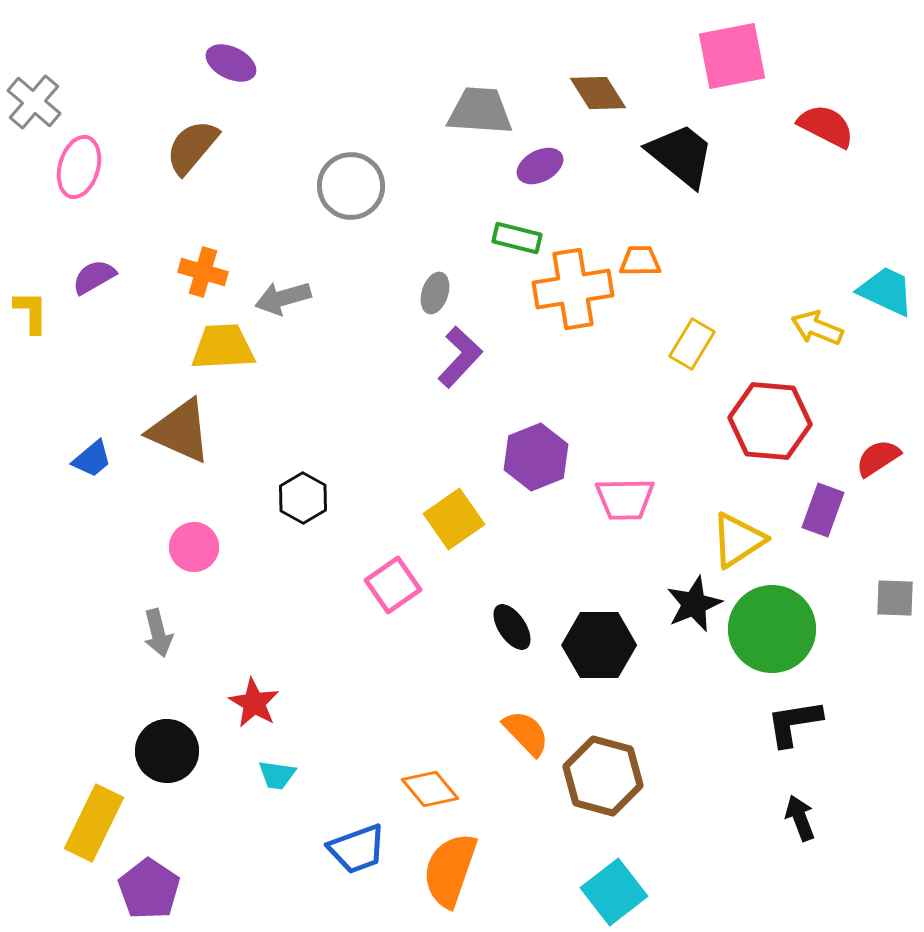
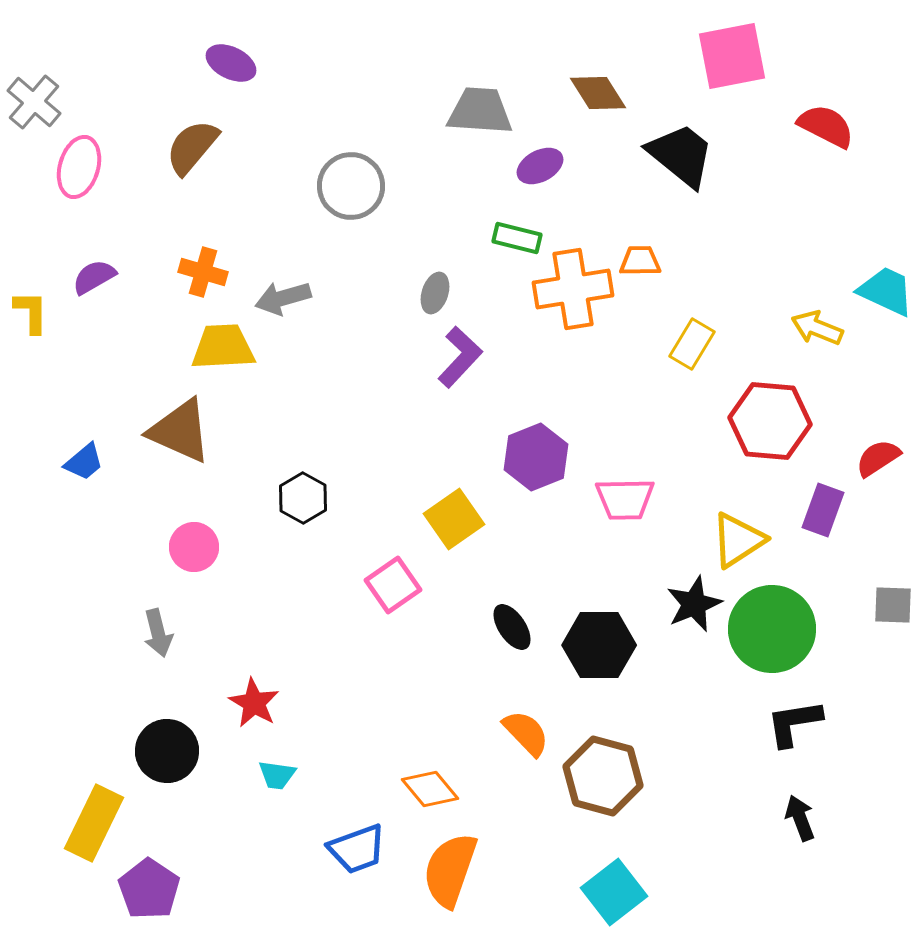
blue trapezoid at (92, 459): moved 8 px left, 3 px down
gray square at (895, 598): moved 2 px left, 7 px down
